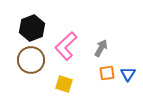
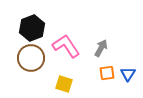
pink L-shape: rotated 100 degrees clockwise
brown circle: moved 2 px up
